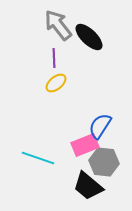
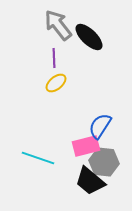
pink rectangle: moved 1 px right, 1 px down; rotated 8 degrees clockwise
black trapezoid: moved 2 px right, 5 px up
